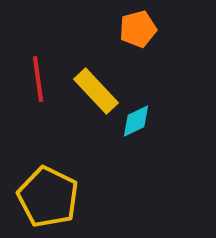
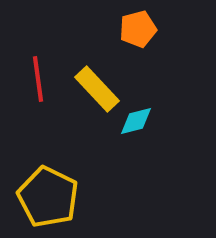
yellow rectangle: moved 1 px right, 2 px up
cyan diamond: rotated 12 degrees clockwise
